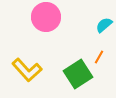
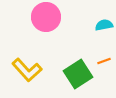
cyan semicircle: rotated 30 degrees clockwise
orange line: moved 5 px right, 4 px down; rotated 40 degrees clockwise
